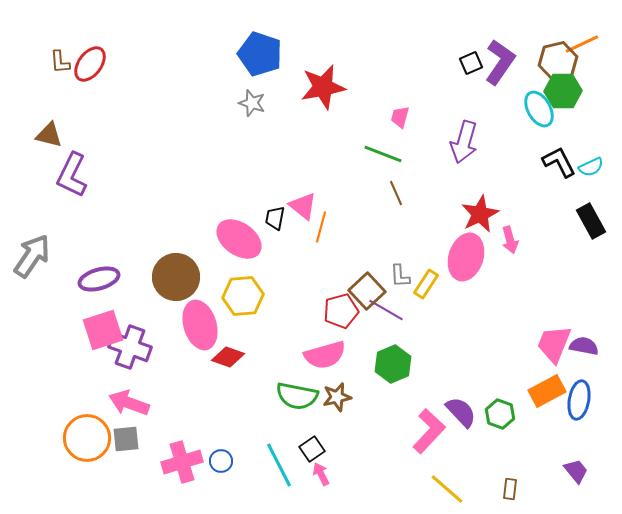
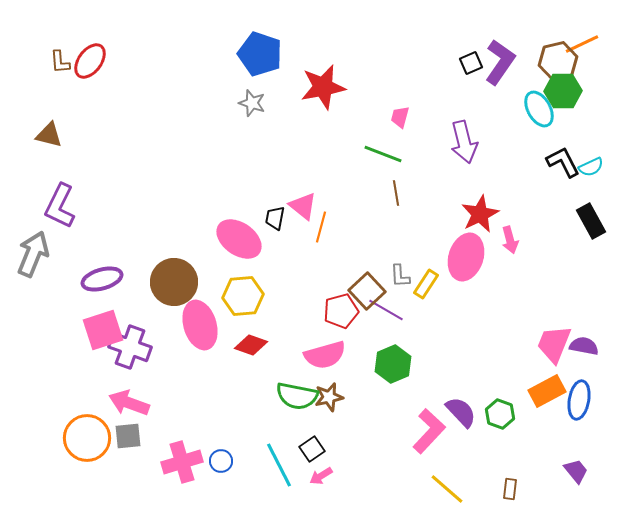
red ellipse at (90, 64): moved 3 px up
purple arrow at (464, 142): rotated 30 degrees counterclockwise
black L-shape at (559, 162): moved 4 px right
purple L-shape at (72, 175): moved 12 px left, 31 px down
brown line at (396, 193): rotated 15 degrees clockwise
gray arrow at (32, 256): moved 1 px right, 2 px up; rotated 12 degrees counterclockwise
brown circle at (176, 277): moved 2 px left, 5 px down
purple ellipse at (99, 279): moved 3 px right
red diamond at (228, 357): moved 23 px right, 12 px up
brown star at (337, 397): moved 8 px left
gray square at (126, 439): moved 2 px right, 3 px up
pink arrow at (321, 474): moved 2 px down; rotated 95 degrees counterclockwise
